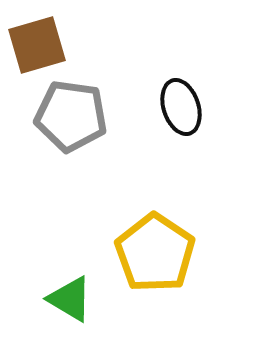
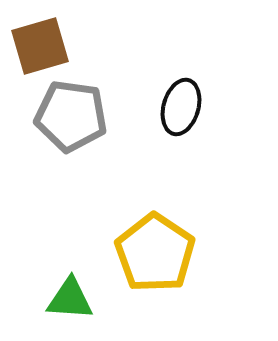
brown square: moved 3 px right, 1 px down
black ellipse: rotated 34 degrees clockwise
green triangle: rotated 27 degrees counterclockwise
